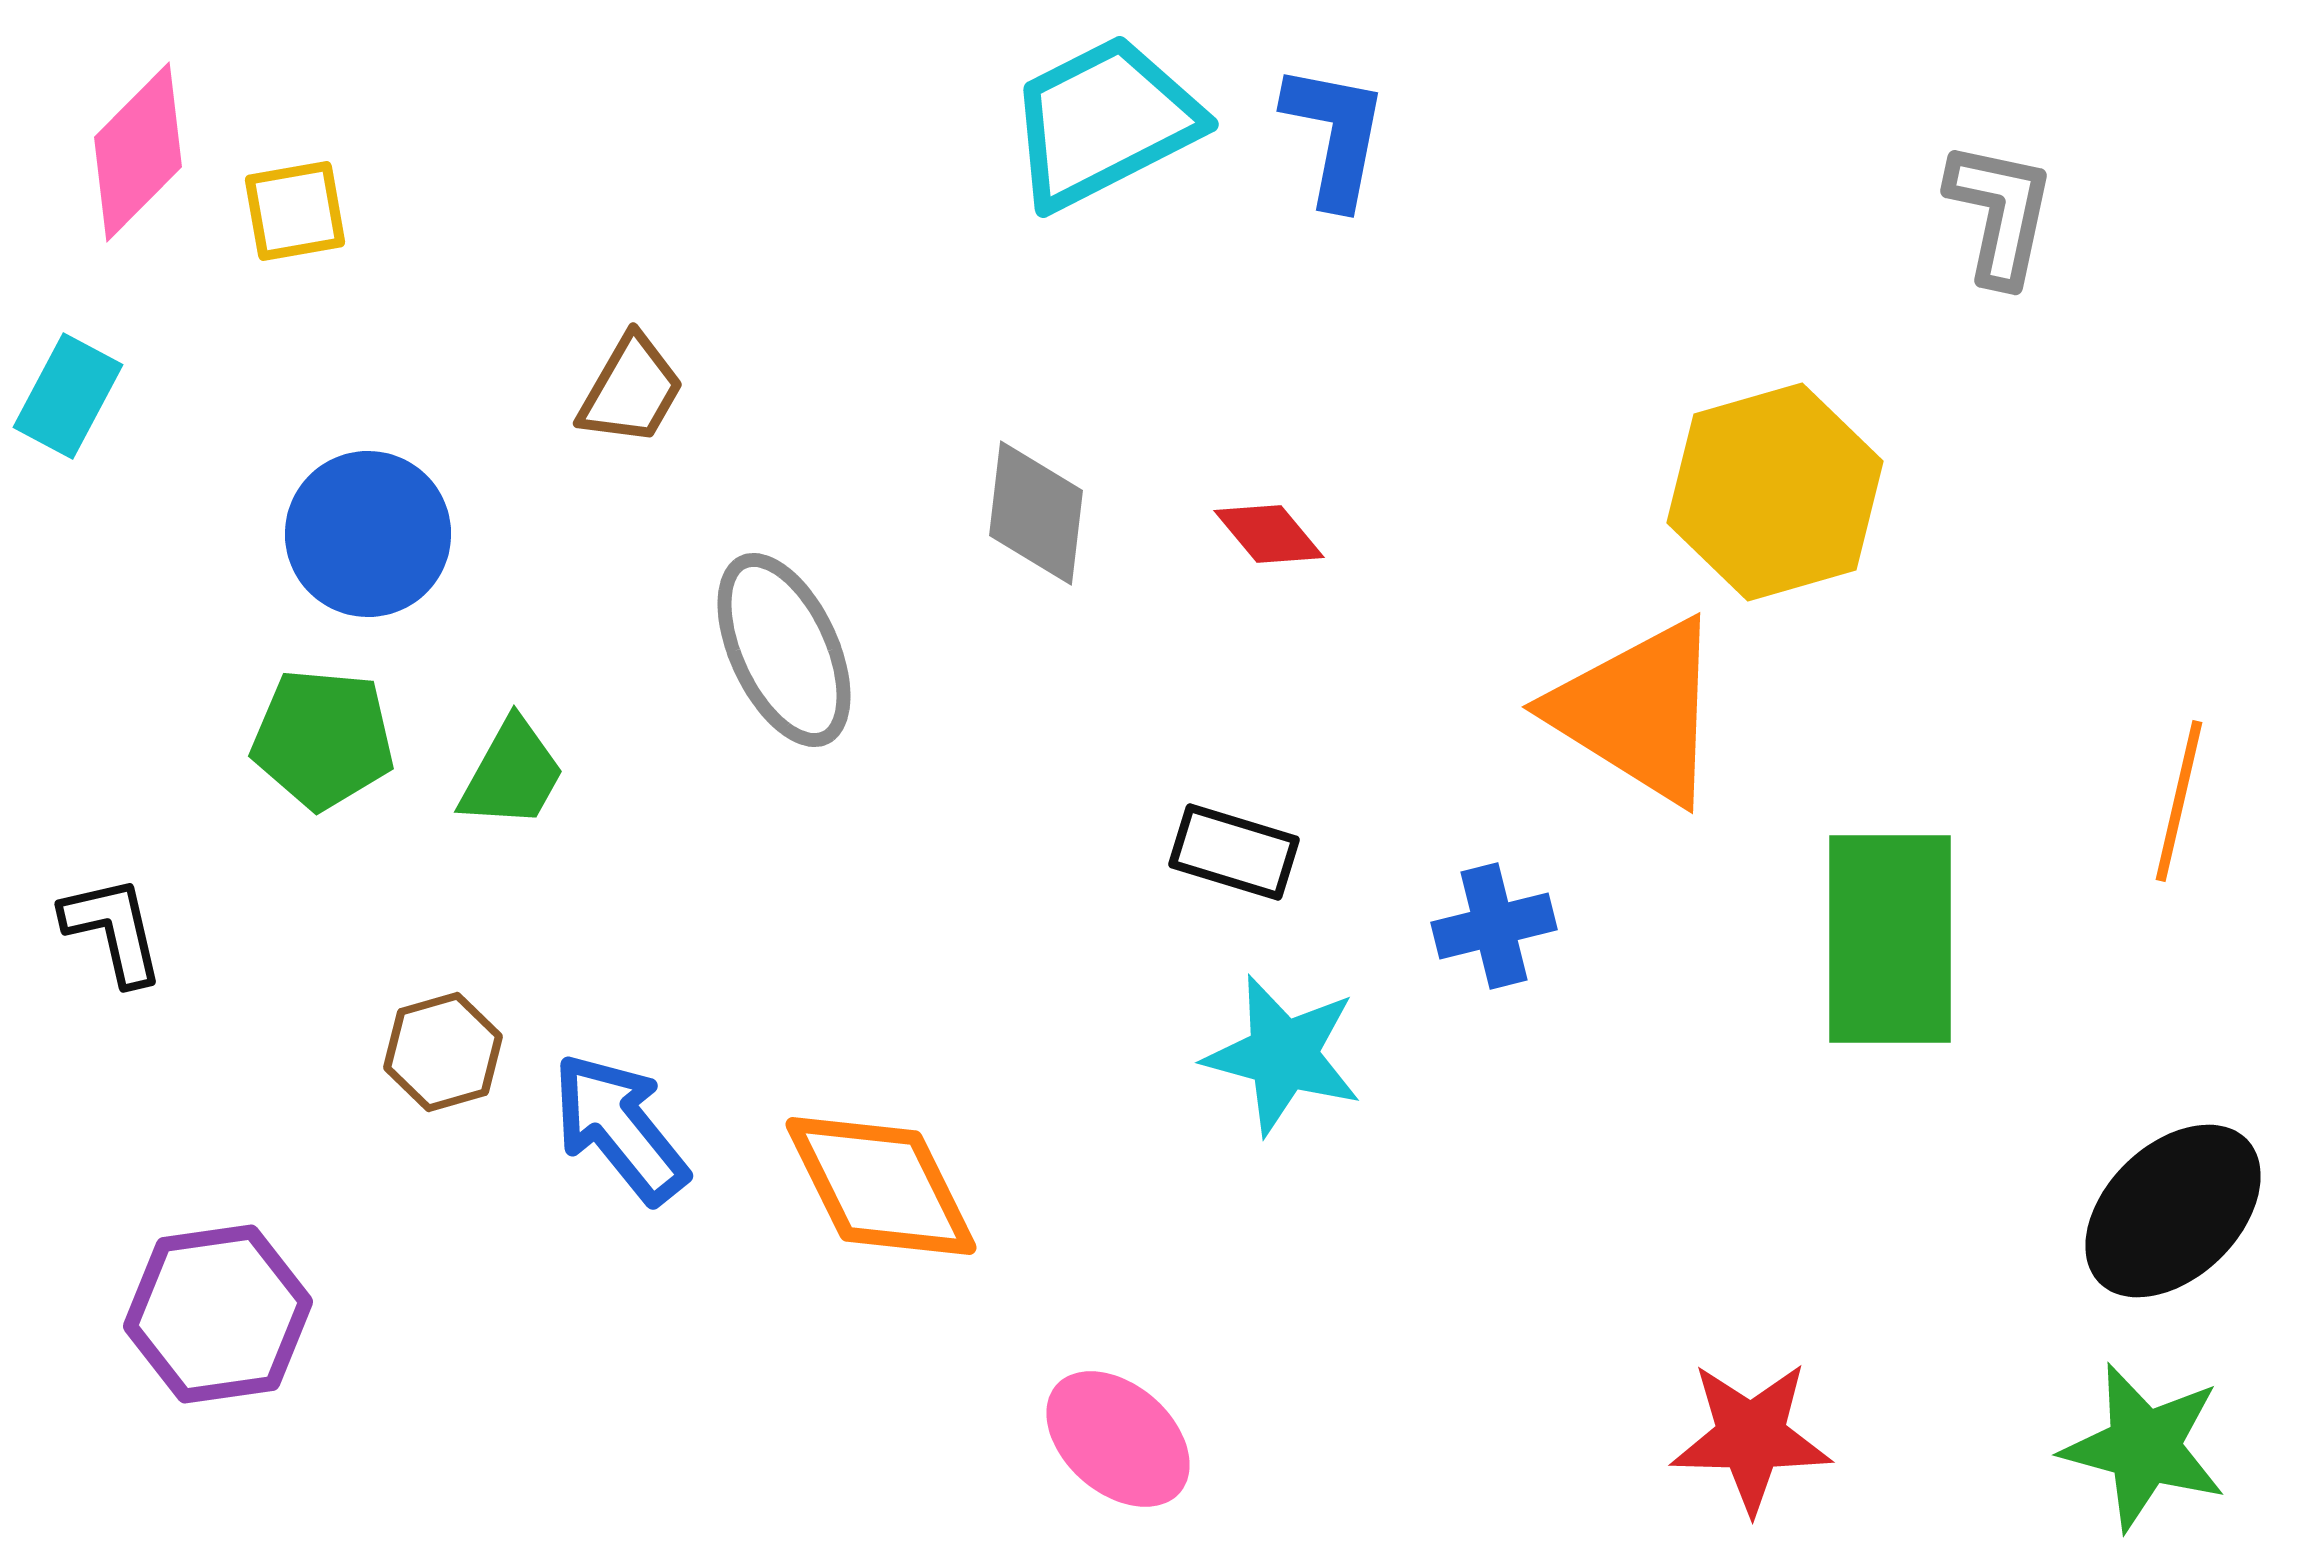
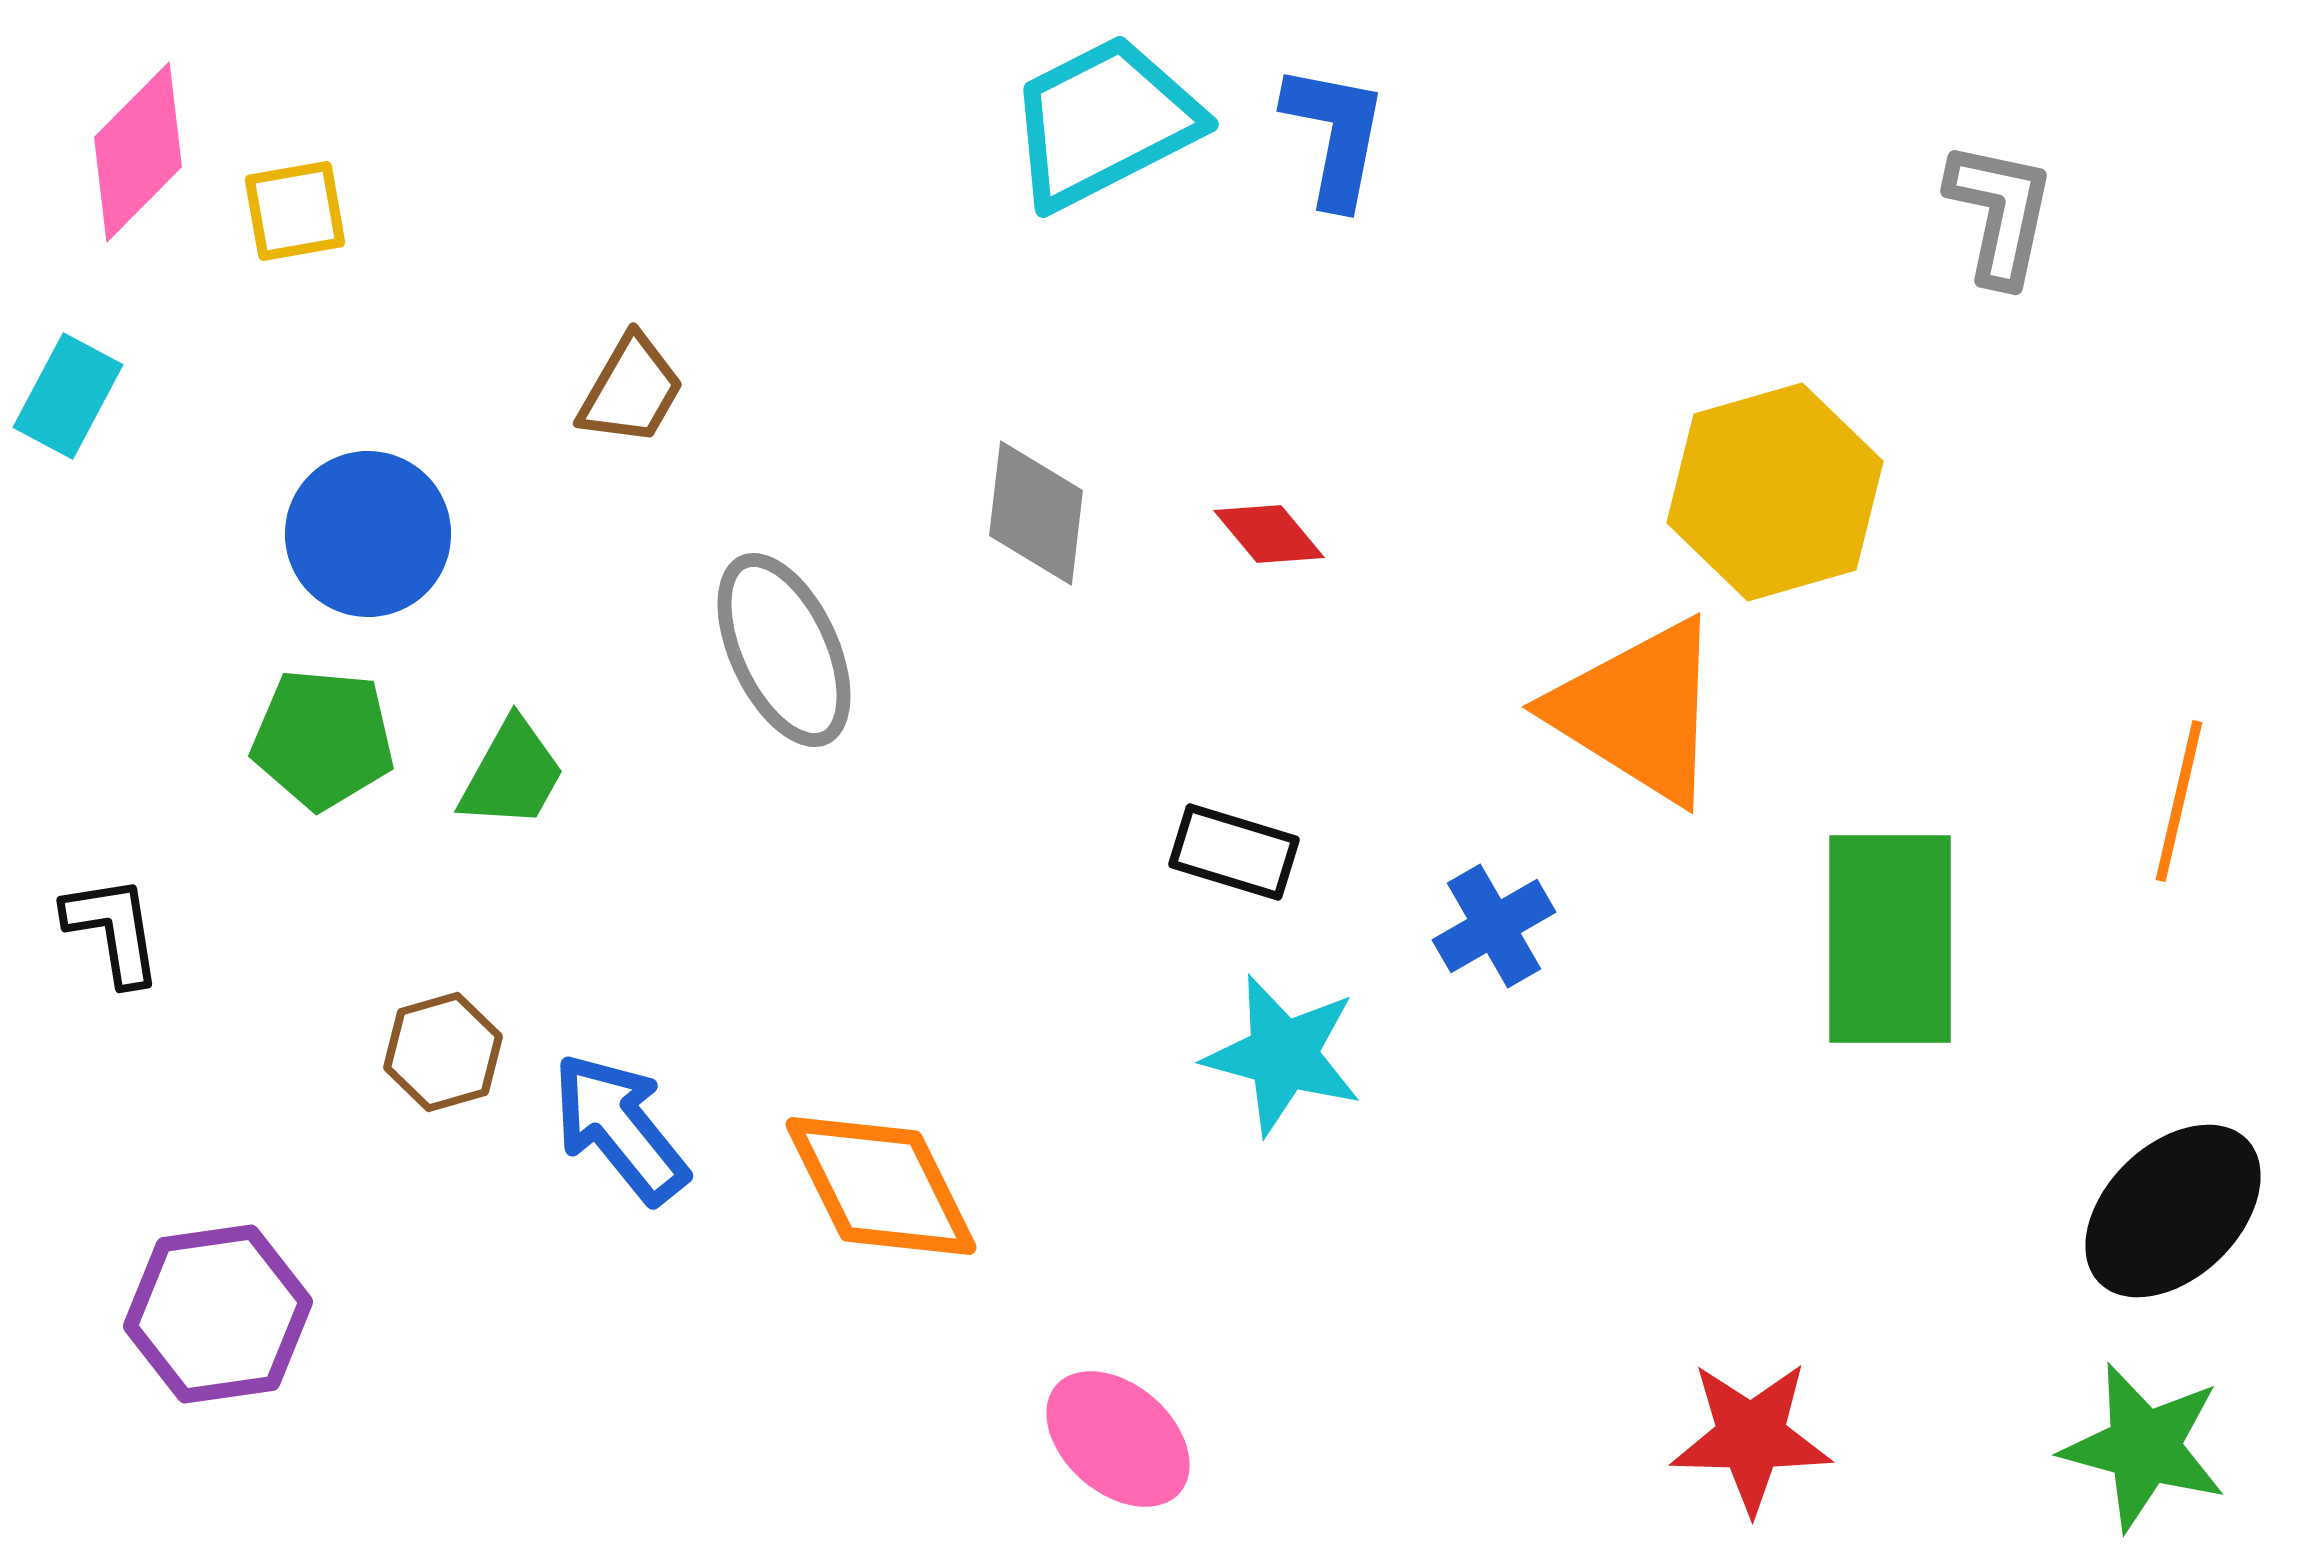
blue cross: rotated 16 degrees counterclockwise
black L-shape: rotated 4 degrees clockwise
